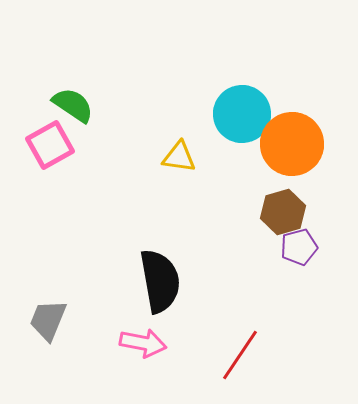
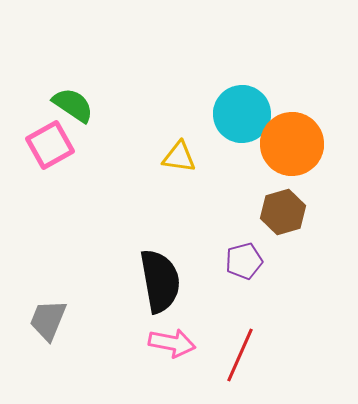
purple pentagon: moved 55 px left, 14 px down
pink arrow: moved 29 px right
red line: rotated 10 degrees counterclockwise
